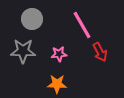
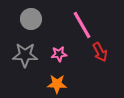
gray circle: moved 1 px left
gray star: moved 2 px right, 4 px down
